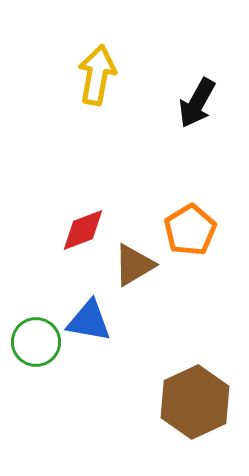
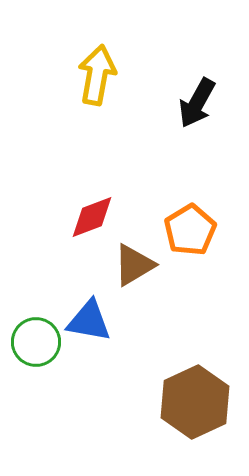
red diamond: moved 9 px right, 13 px up
